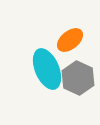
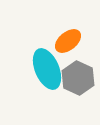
orange ellipse: moved 2 px left, 1 px down
